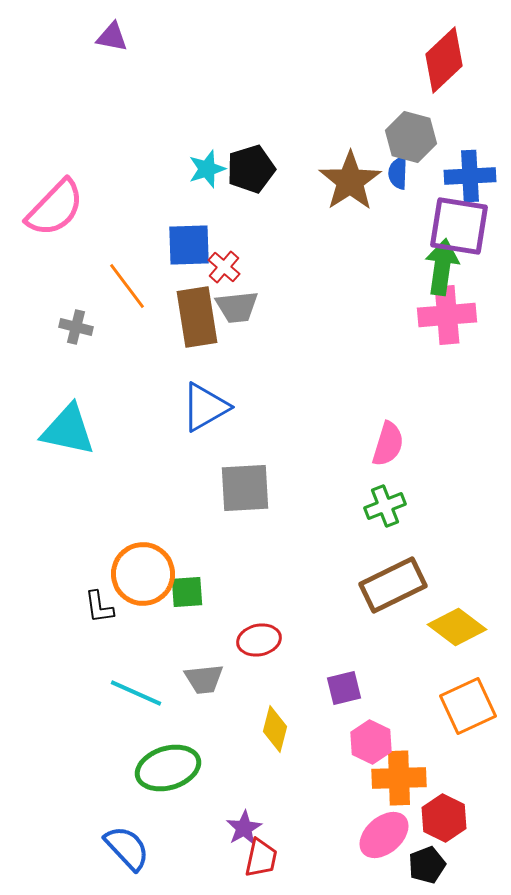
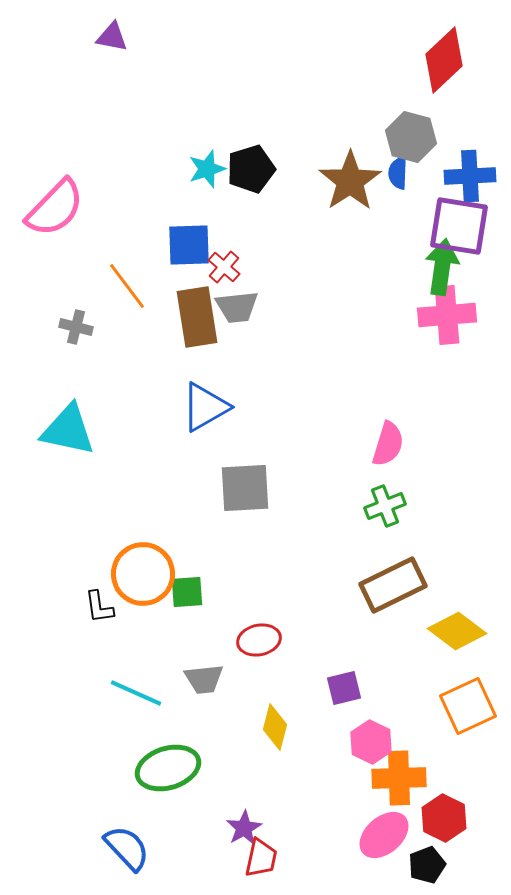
yellow diamond at (457, 627): moved 4 px down
yellow diamond at (275, 729): moved 2 px up
